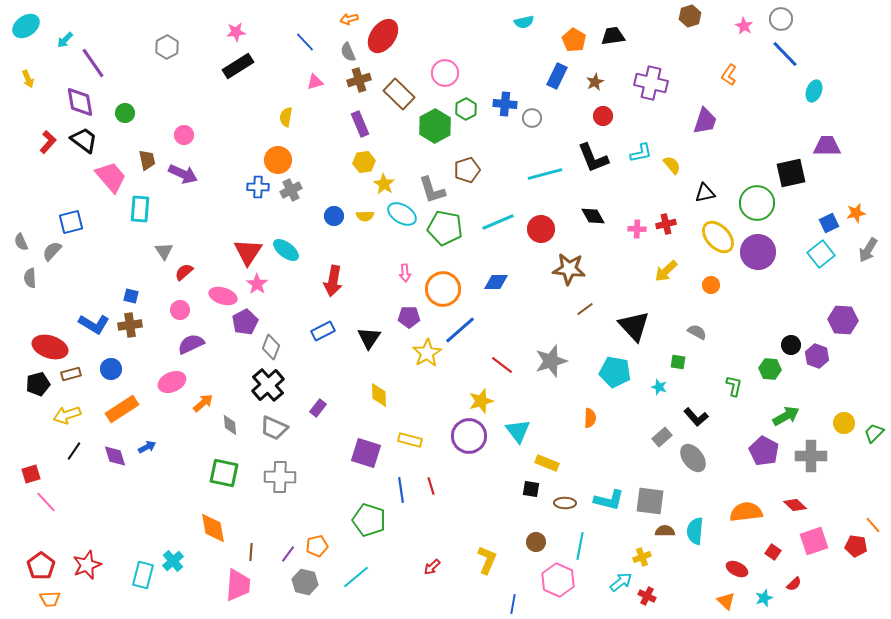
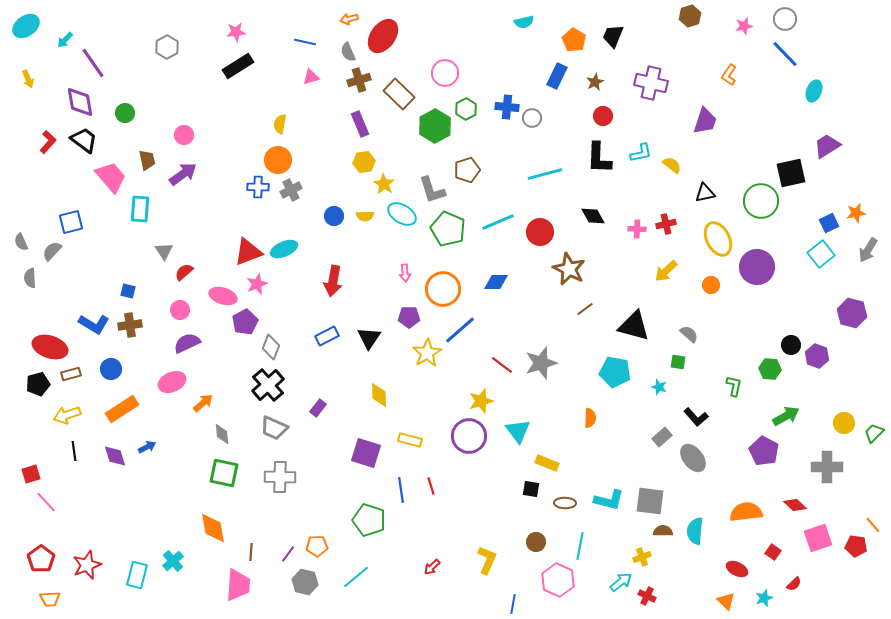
gray circle at (781, 19): moved 4 px right
pink star at (744, 26): rotated 30 degrees clockwise
black trapezoid at (613, 36): rotated 60 degrees counterclockwise
blue line at (305, 42): rotated 35 degrees counterclockwise
pink triangle at (315, 82): moved 4 px left, 5 px up
blue cross at (505, 104): moved 2 px right, 3 px down
yellow semicircle at (286, 117): moved 6 px left, 7 px down
purple trapezoid at (827, 146): rotated 32 degrees counterclockwise
black L-shape at (593, 158): moved 6 px right; rotated 24 degrees clockwise
yellow semicircle at (672, 165): rotated 12 degrees counterclockwise
purple arrow at (183, 174): rotated 60 degrees counterclockwise
green circle at (757, 203): moved 4 px right, 2 px up
green pentagon at (445, 228): moved 3 px right, 1 px down; rotated 12 degrees clockwise
red circle at (541, 229): moved 1 px left, 3 px down
yellow ellipse at (718, 237): moved 2 px down; rotated 16 degrees clockwise
cyan ellipse at (286, 250): moved 2 px left, 1 px up; rotated 60 degrees counterclockwise
red triangle at (248, 252): rotated 36 degrees clockwise
purple circle at (758, 252): moved 1 px left, 15 px down
brown star at (569, 269): rotated 20 degrees clockwise
pink star at (257, 284): rotated 15 degrees clockwise
blue square at (131, 296): moved 3 px left, 5 px up
purple hexagon at (843, 320): moved 9 px right, 7 px up; rotated 12 degrees clockwise
black triangle at (634, 326): rotated 32 degrees counterclockwise
blue rectangle at (323, 331): moved 4 px right, 5 px down
gray semicircle at (697, 332): moved 8 px left, 2 px down; rotated 12 degrees clockwise
purple semicircle at (191, 344): moved 4 px left, 1 px up
gray star at (551, 361): moved 10 px left, 2 px down
gray diamond at (230, 425): moved 8 px left, 9 px down
black line at (74, 451): rotated 42 degrees counterclockwise
gray cross at (811, 456): moved 16 px right, 11 px down
brown semicircle at (665, 531): moved 2 px left
pink square at (814, 541): moved 4 px right, 3 px up
orange pentagon at (317, 546): rotated 10 degrees clockwise
red pentagon at (41, 566): moved 7 px up
cyan rectangle at (143, 575): moved 6 px left
